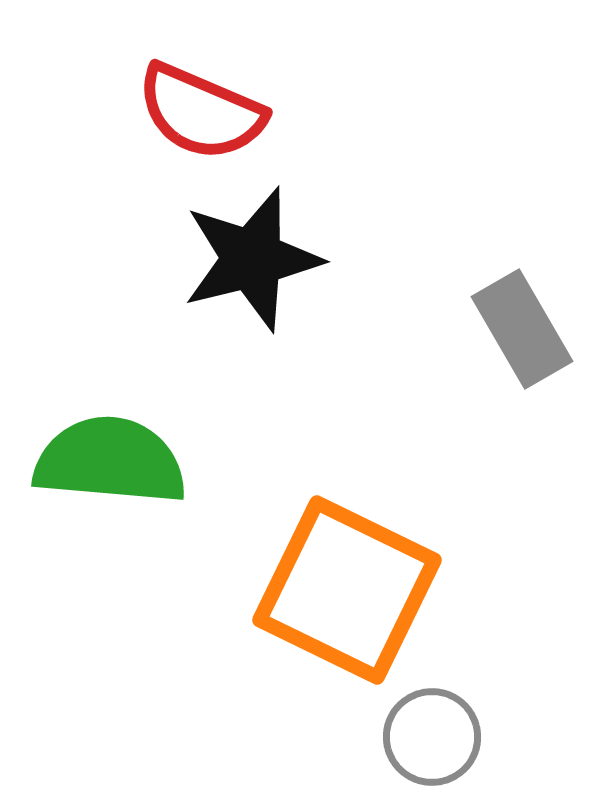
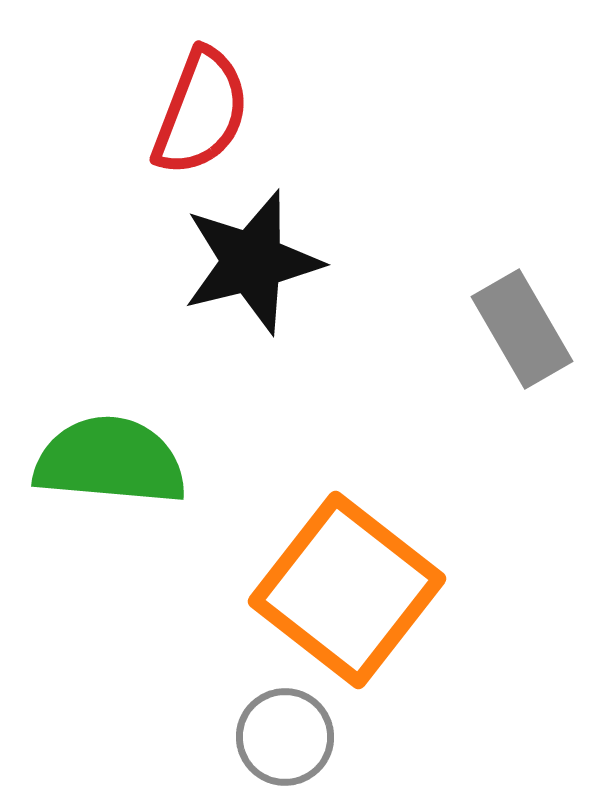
red semicircle: rotated 92 degrees counterclockwise
black star: moved 3 px down
orange square: rotated 12 degrees clockwise
gray circle: moved 147 px left
